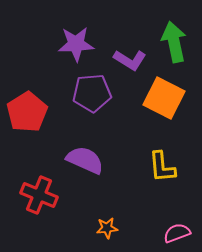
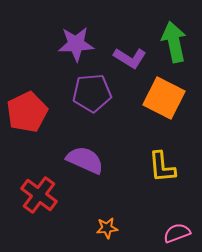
purple L-shape: moved 2 px up
red pentagon: rotated 6 degrees clockwise
red cross: rotated 15 degrees clockwise
